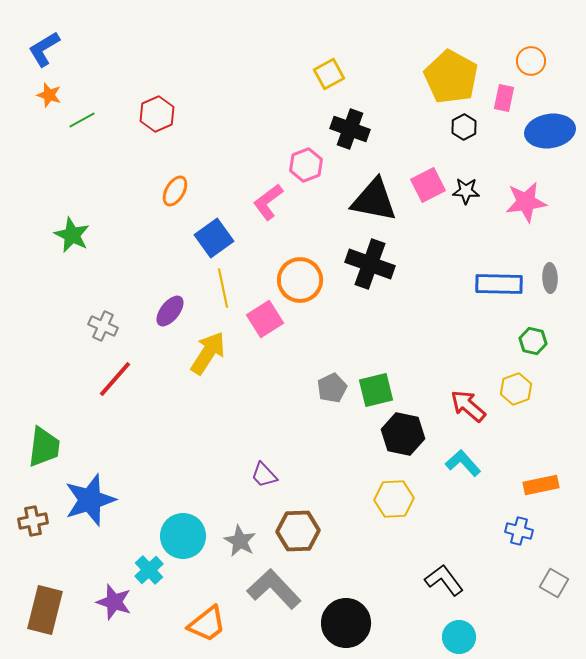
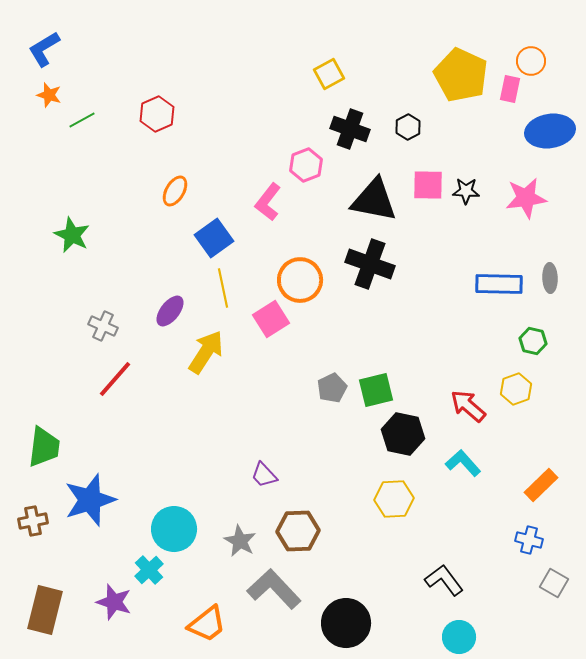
yellow pentagon at (451, 77): moved 10 px right, 2 px up; rotated 4 degrees counterclockwise
pink rectangle at (504, 98): moved 6 px right, 9 px up
black hexagon at (464, 127): moved 56 px left
pink square at (428, 185): rotated 28 degrees clockwise
pink L-shape at (268, 202): rotated 15 degrees counterclockwise
pink star at (526, 202): moved 4 px up
pink square at (265, 319): moved 6 px right
yellow arrow at (208, 353): moved 2 px left, 1 px up
orange rectangle at (541, 485): rotated 32 degrees counterclockwise
blue cross at (519, 531): moved 10 px right, 9 px down
cyan circle at (183, 536): moved 9 px left, 7 px up
